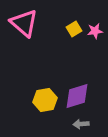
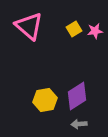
pink triangle: moved 5 px right, 3 px down
purple diamond: rotated 16 degrees counterclockwise
gray arrow: moved 2 px left
